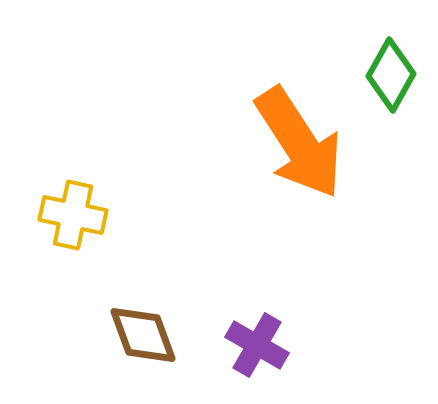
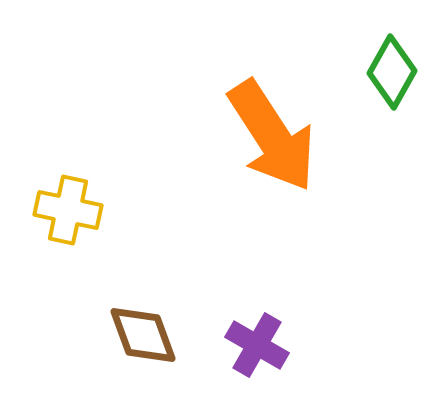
green diamond: moved 1 px right, 3 px up
orange arrow: moved 27 px left, 7 px up
yellow cross: moved 5 px left, 5 px up
